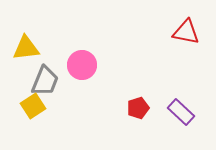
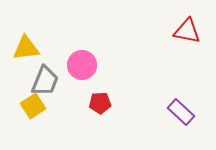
red triangle: moved 1 px right, 1 px up
red pentagon: moved 38 px left, 5 px up; rotated 15 degrees clockwise
